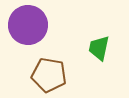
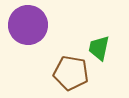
brown pentagon: moved 22 px right, 2 px up
